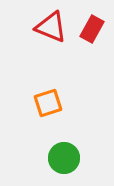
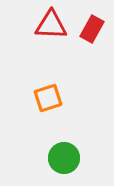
red triangle: moved 2 px up; rotated 20 degrees counterclockwise
orange square: moved 5 px up
